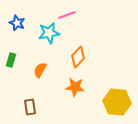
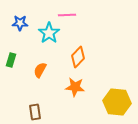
pink line: rotated 18 degrees clockwise
blue star: moved 3 px right; rotated 21 degrees counterclockwise
cyan star: rotated 25 degrees counterclockwise
brown rectangle: moved 5 px right, 5 px down
